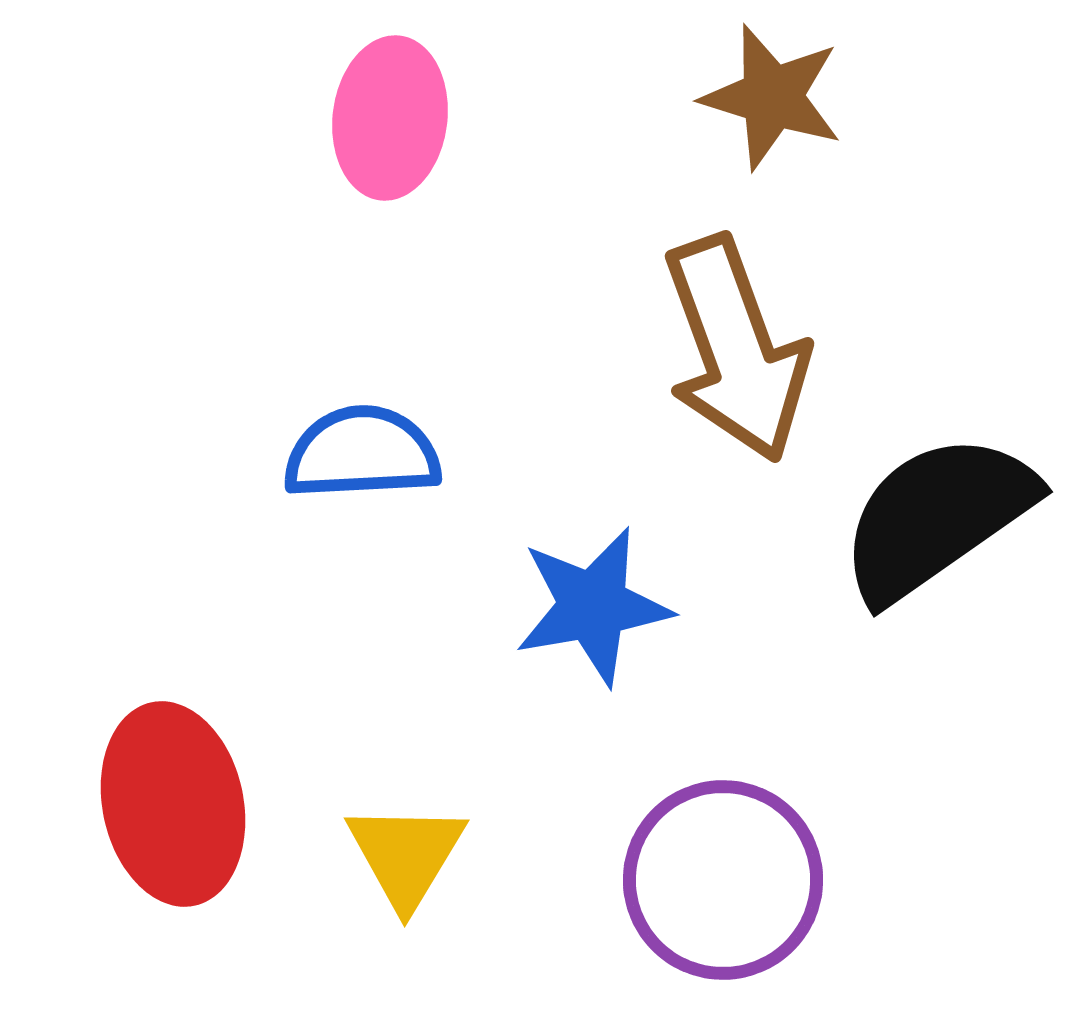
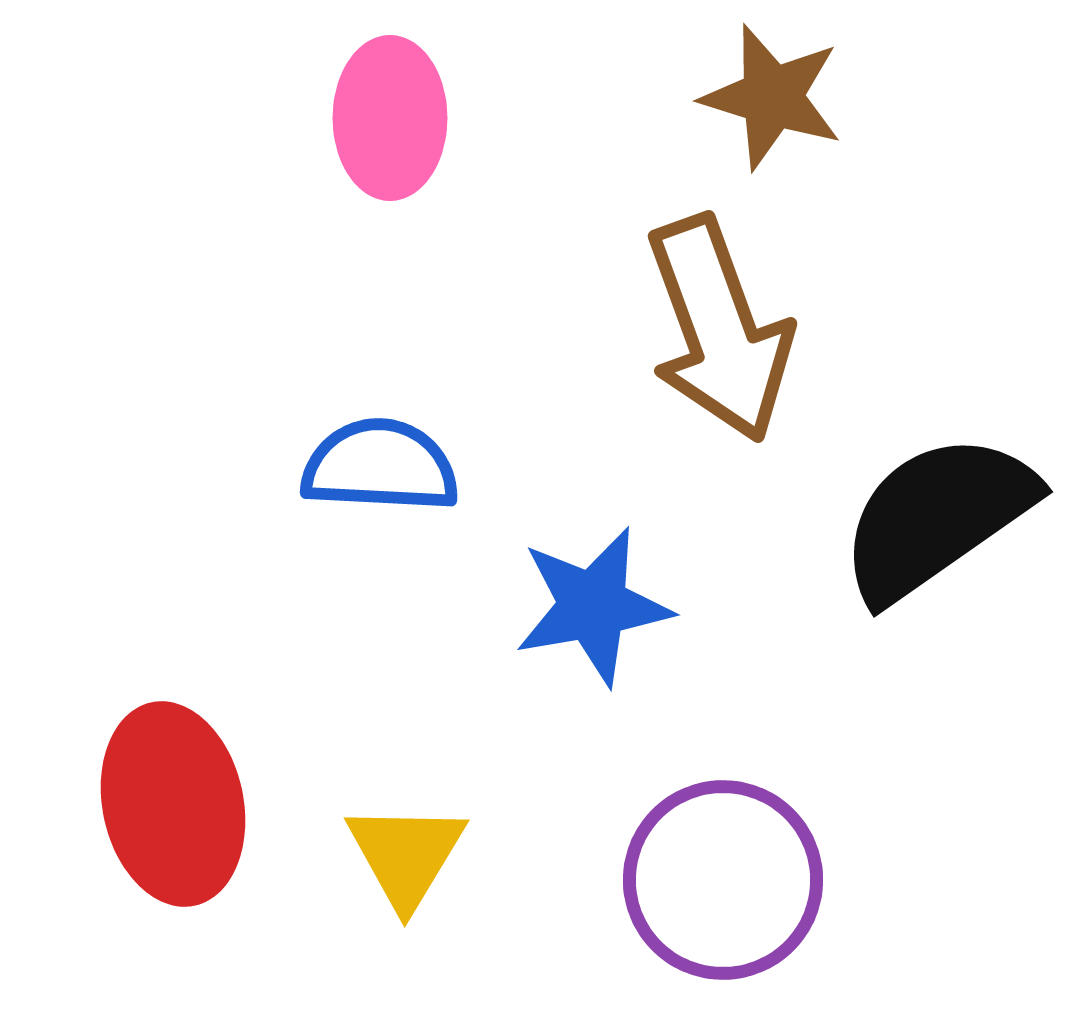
pink ellipse: rotated 7 degrees counterclockwise
brown arrow: moved 17 px left, 20 px up
blue semicircle: moved 18 px right, 13 px down; rotated 6 degrees clockwise
